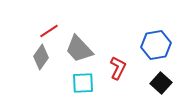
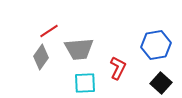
gray trapezoid: rotated 52 degrees counterclockwise
cyan square: moved 2 px right
